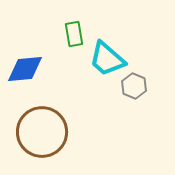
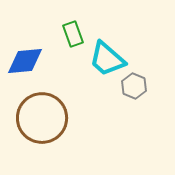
green rectangle: moved 1 px left; rotated 10 degrees counterclockwise
blue diamond: moved 8 px up
brown circle: moved 14 px up
